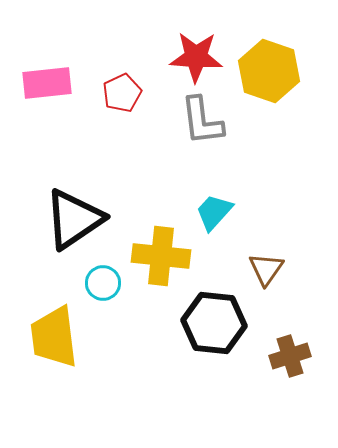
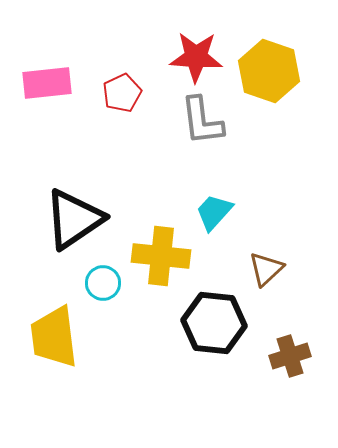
brown triangle: rotated 12 degrees clockwise
